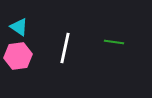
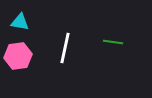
cyan triangle: moved 1 px right, 5 px up; rotated 24 degrees counterclockwise
green line: moved 1 px left
